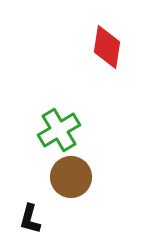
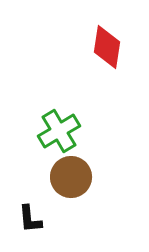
green cross: moved 1 px down
black L-shape: rotated 20 degrees counterclockwise
